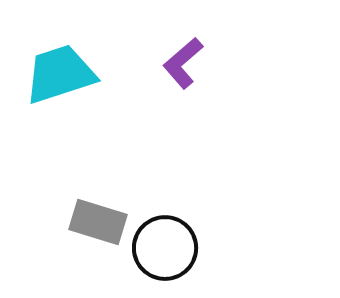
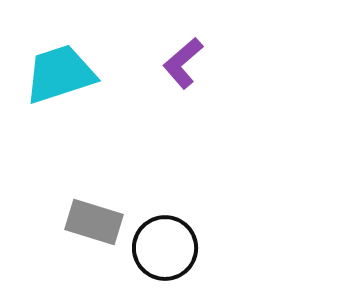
gray rectangle: moved 4 px left
